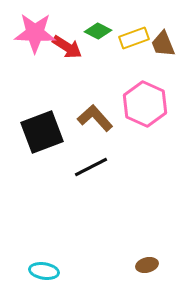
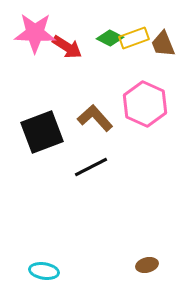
green diamond: moved 12 px right, 7 px down
